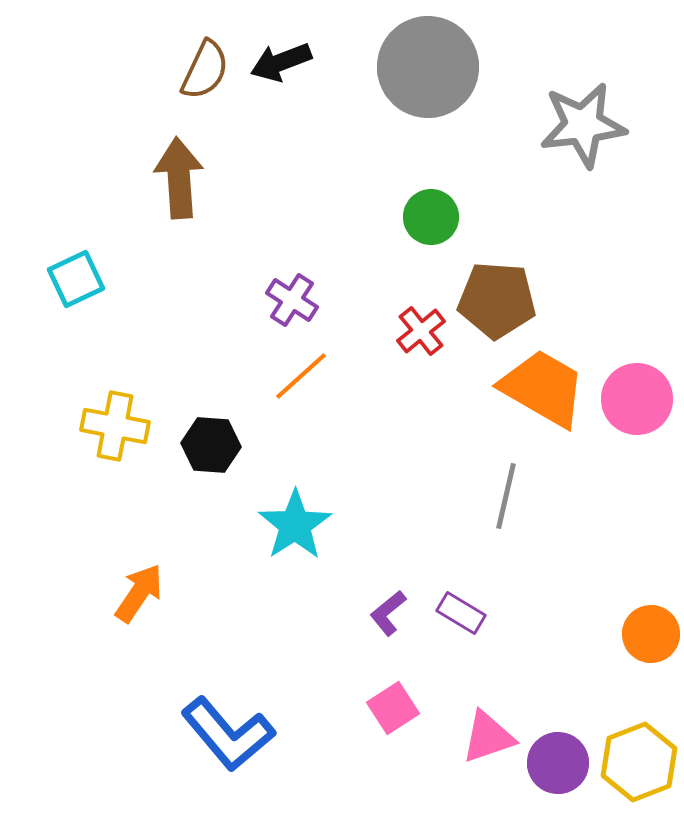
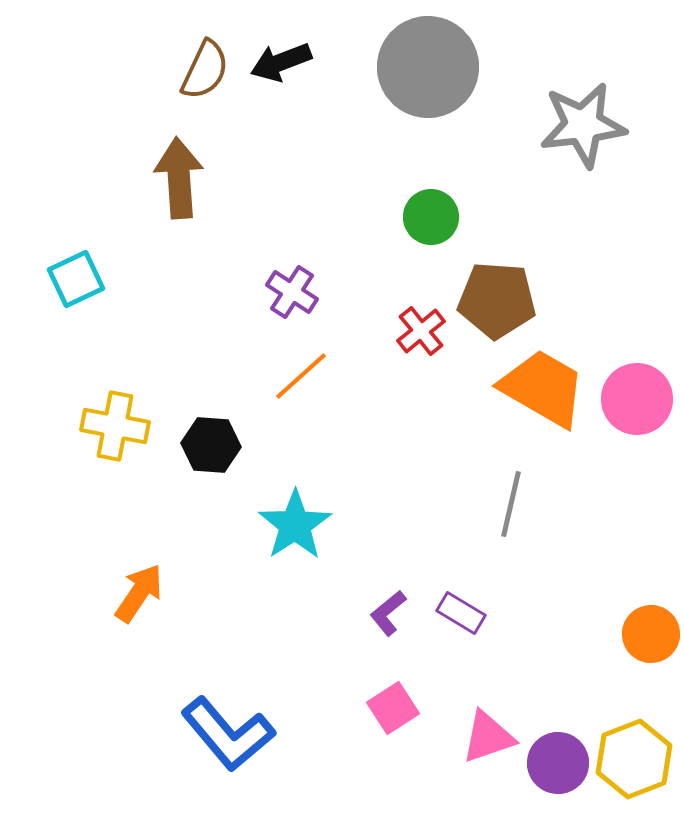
purple cross: moved 8 px up
gray line: moved 5 px right, 8 px down
yellow hexagon: moved 5 px left, 3 px up
